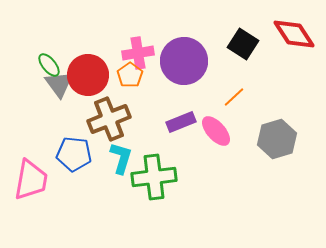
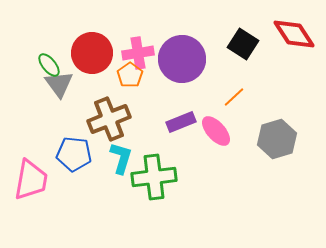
purple circle: moved 2 px left, 2 px up
red circle: moved 4 px right, 22 px up
